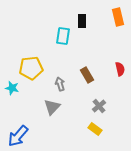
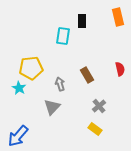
cyan star: moved 7 px right; rotated 16 degrees clockwise
